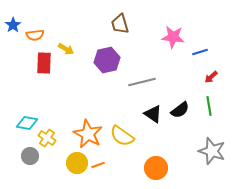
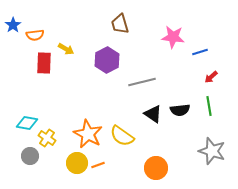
purple hexagon: rotated 15 degrees counterclockwise
black semicircle: rotated 30 degrees clockwise
